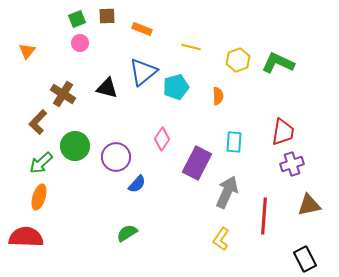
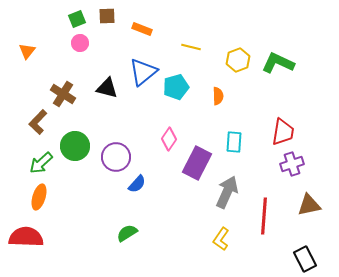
pink diamond: moved 7 px right
